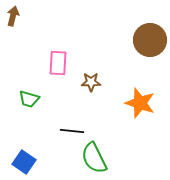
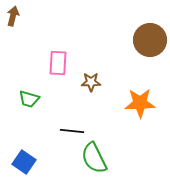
orange star: rotated 20 degrees counterclockwise
